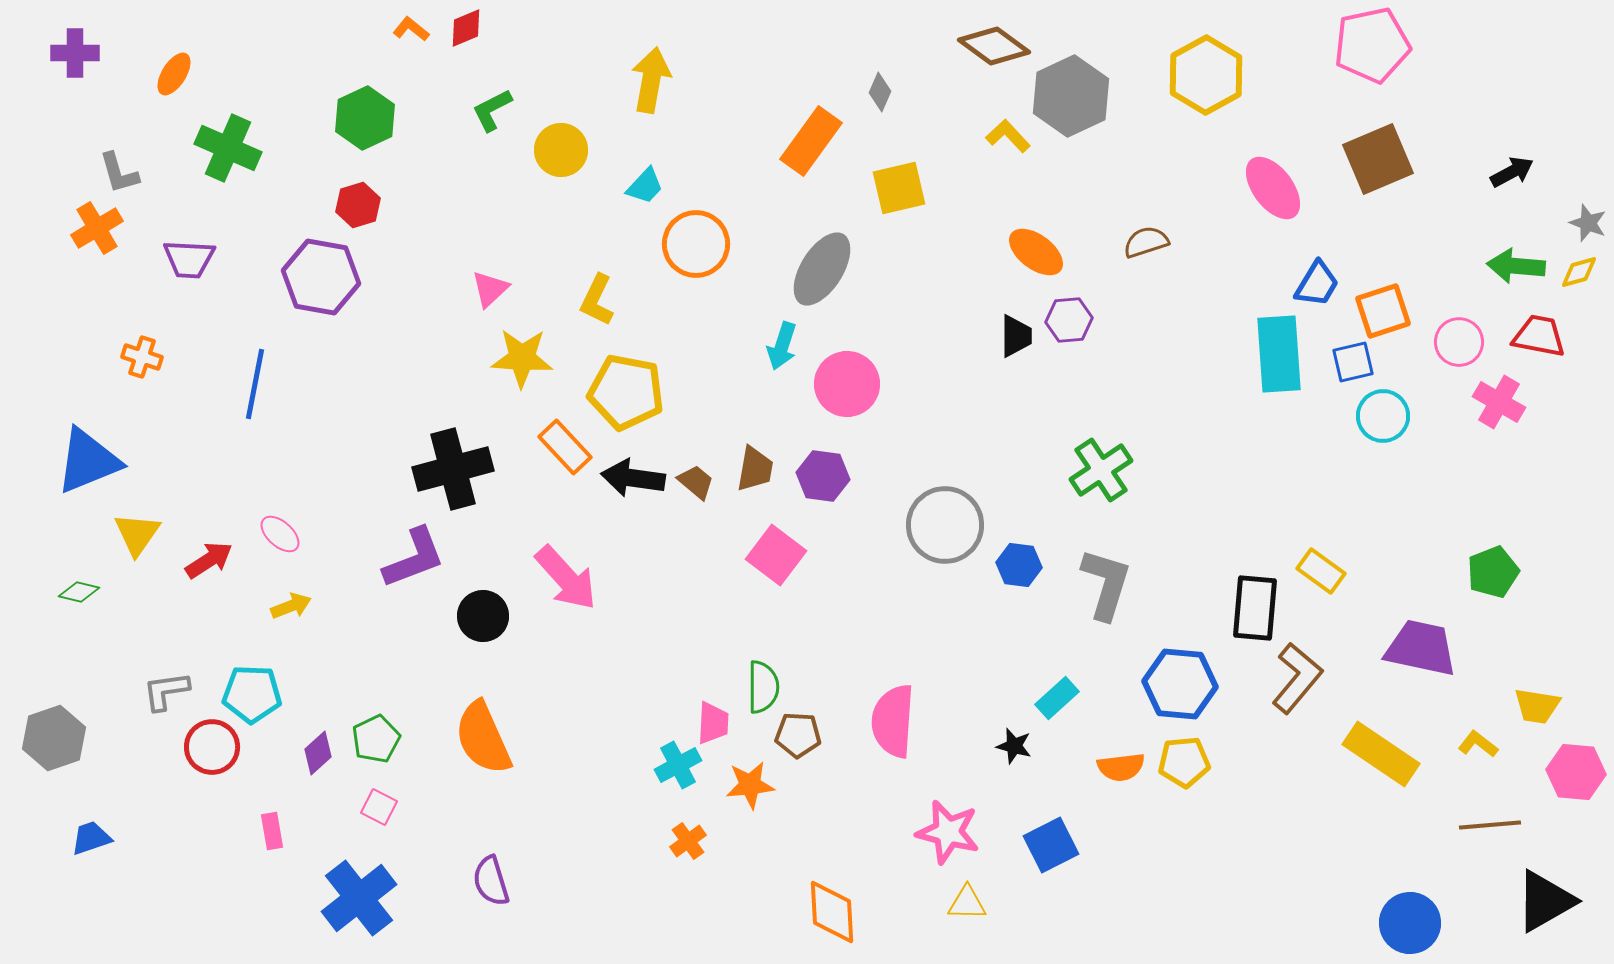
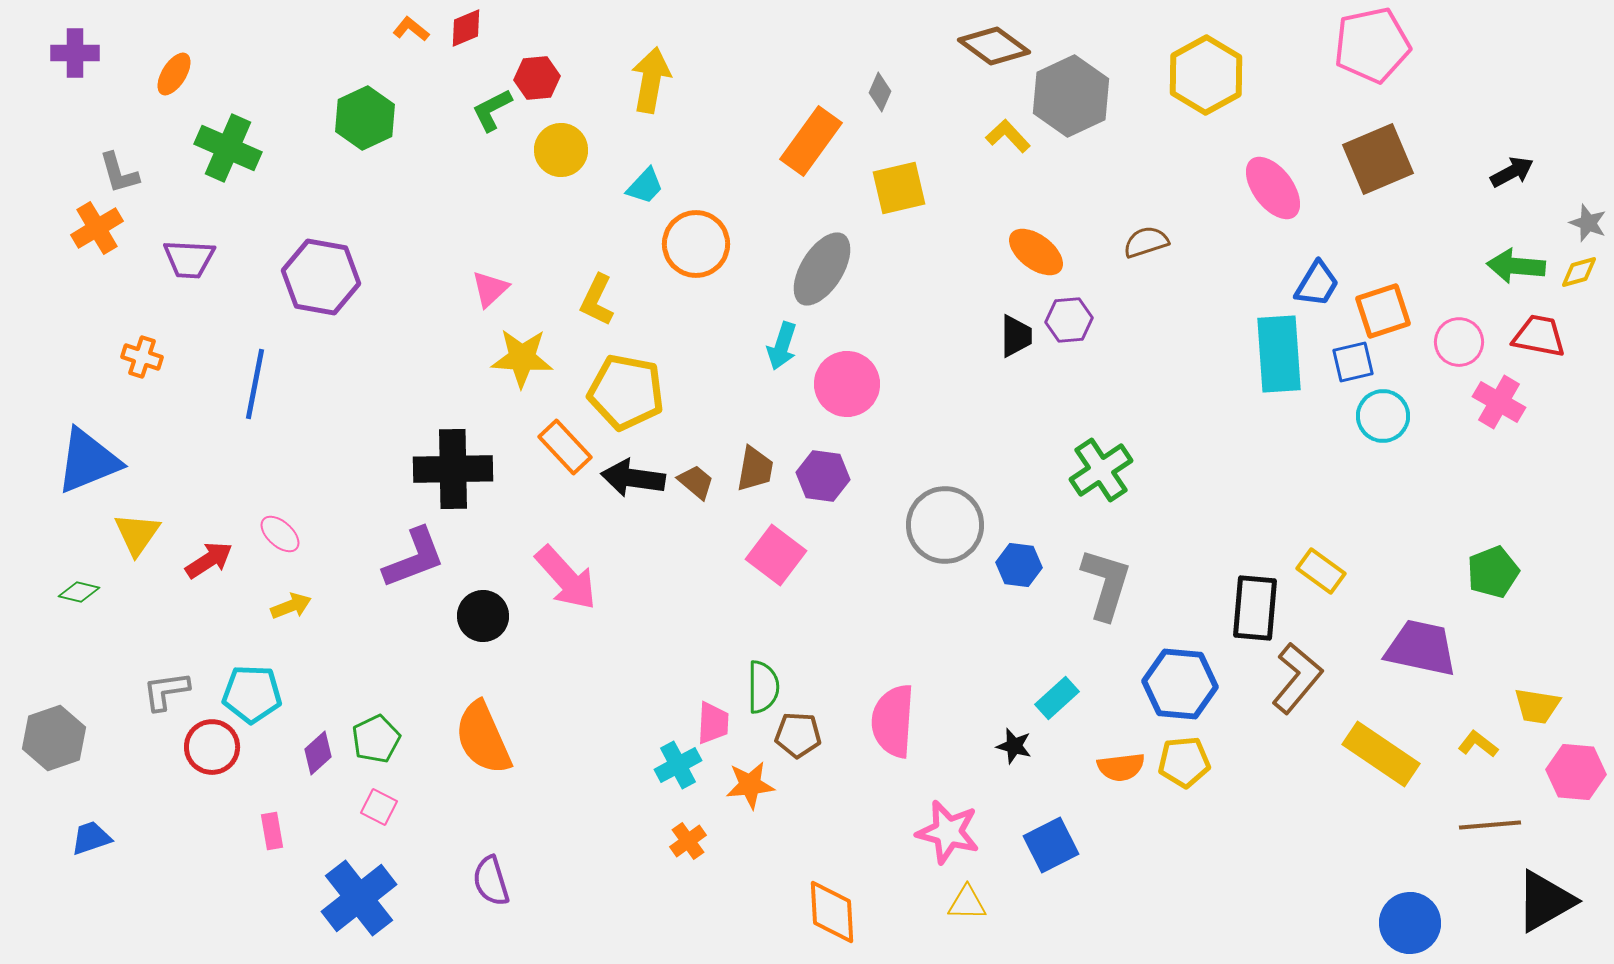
red hexagon at (358, 205): moved 179 px right, 127 px up; rotated 12 degrees clockwise
black cross at (453, 469): rotated 14 degrees clockwise
